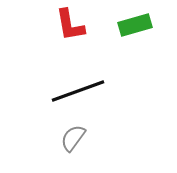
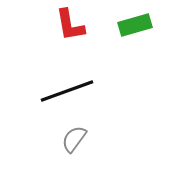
black line: moved 11 px left
gray semicircle: moved 1 px right, 1 px down
